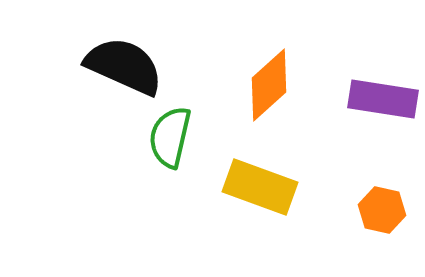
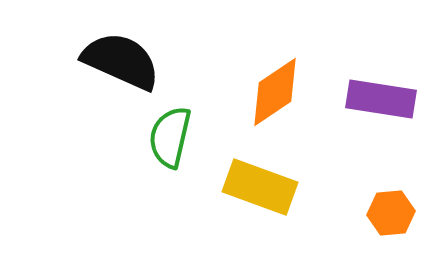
black semicircle: moved 3 px left, 5 px up
orange diamond: moved 6 px right, 7 px down; rotated 8 degrees clockwise
purple rectangle: moved 2 px left
orange hexagon: moved 9 px right, 3 px down; rotated 18 degrees counterclockwise
